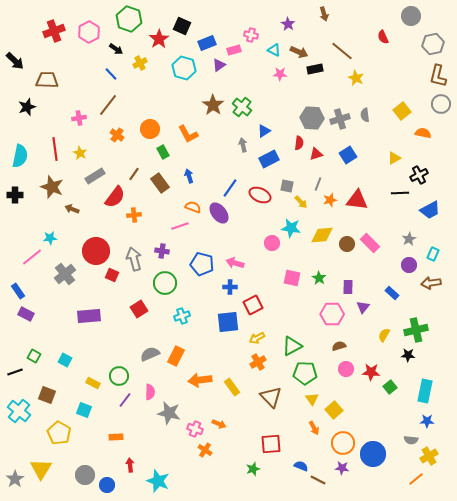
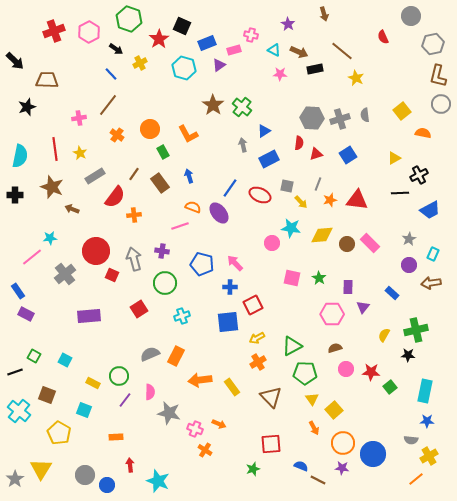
pink arrow at (235, 263): rotated 30 degrees clockwise
brown semicircle at (339, 346): moved 4 px left, 2 px down
